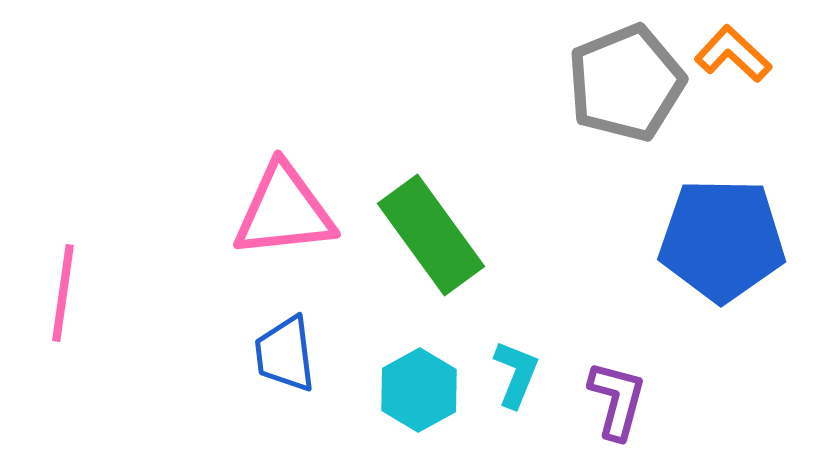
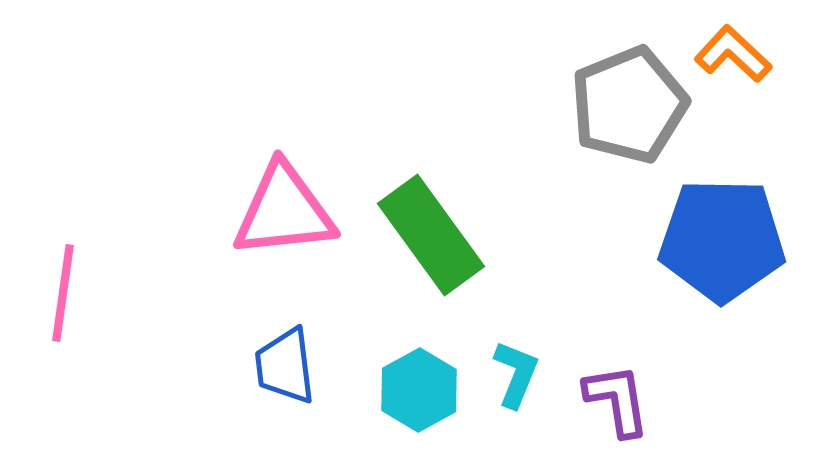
gray pentagon: moved 3 px right, 22 px down
blue trapezoid: moved 12 px down
purple L-shape: rotated 24 degrees counterclockwise
